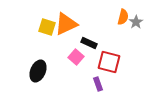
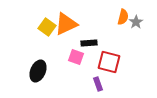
yellow square: rotated 18 degrees clockwise
black rectangle: rotated 28 degrees counterclockwise
pink square: rotated 21 degrees counterclockwise
